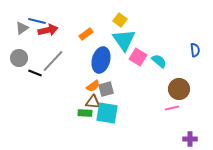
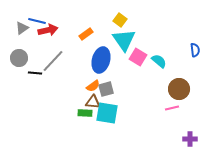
black line: rotated 16 degrees counterclockwise
